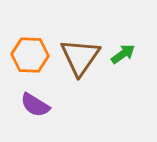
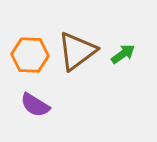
brown triangle: moved 3 px left, 6 px up; rotated 18 degrees clockwise
